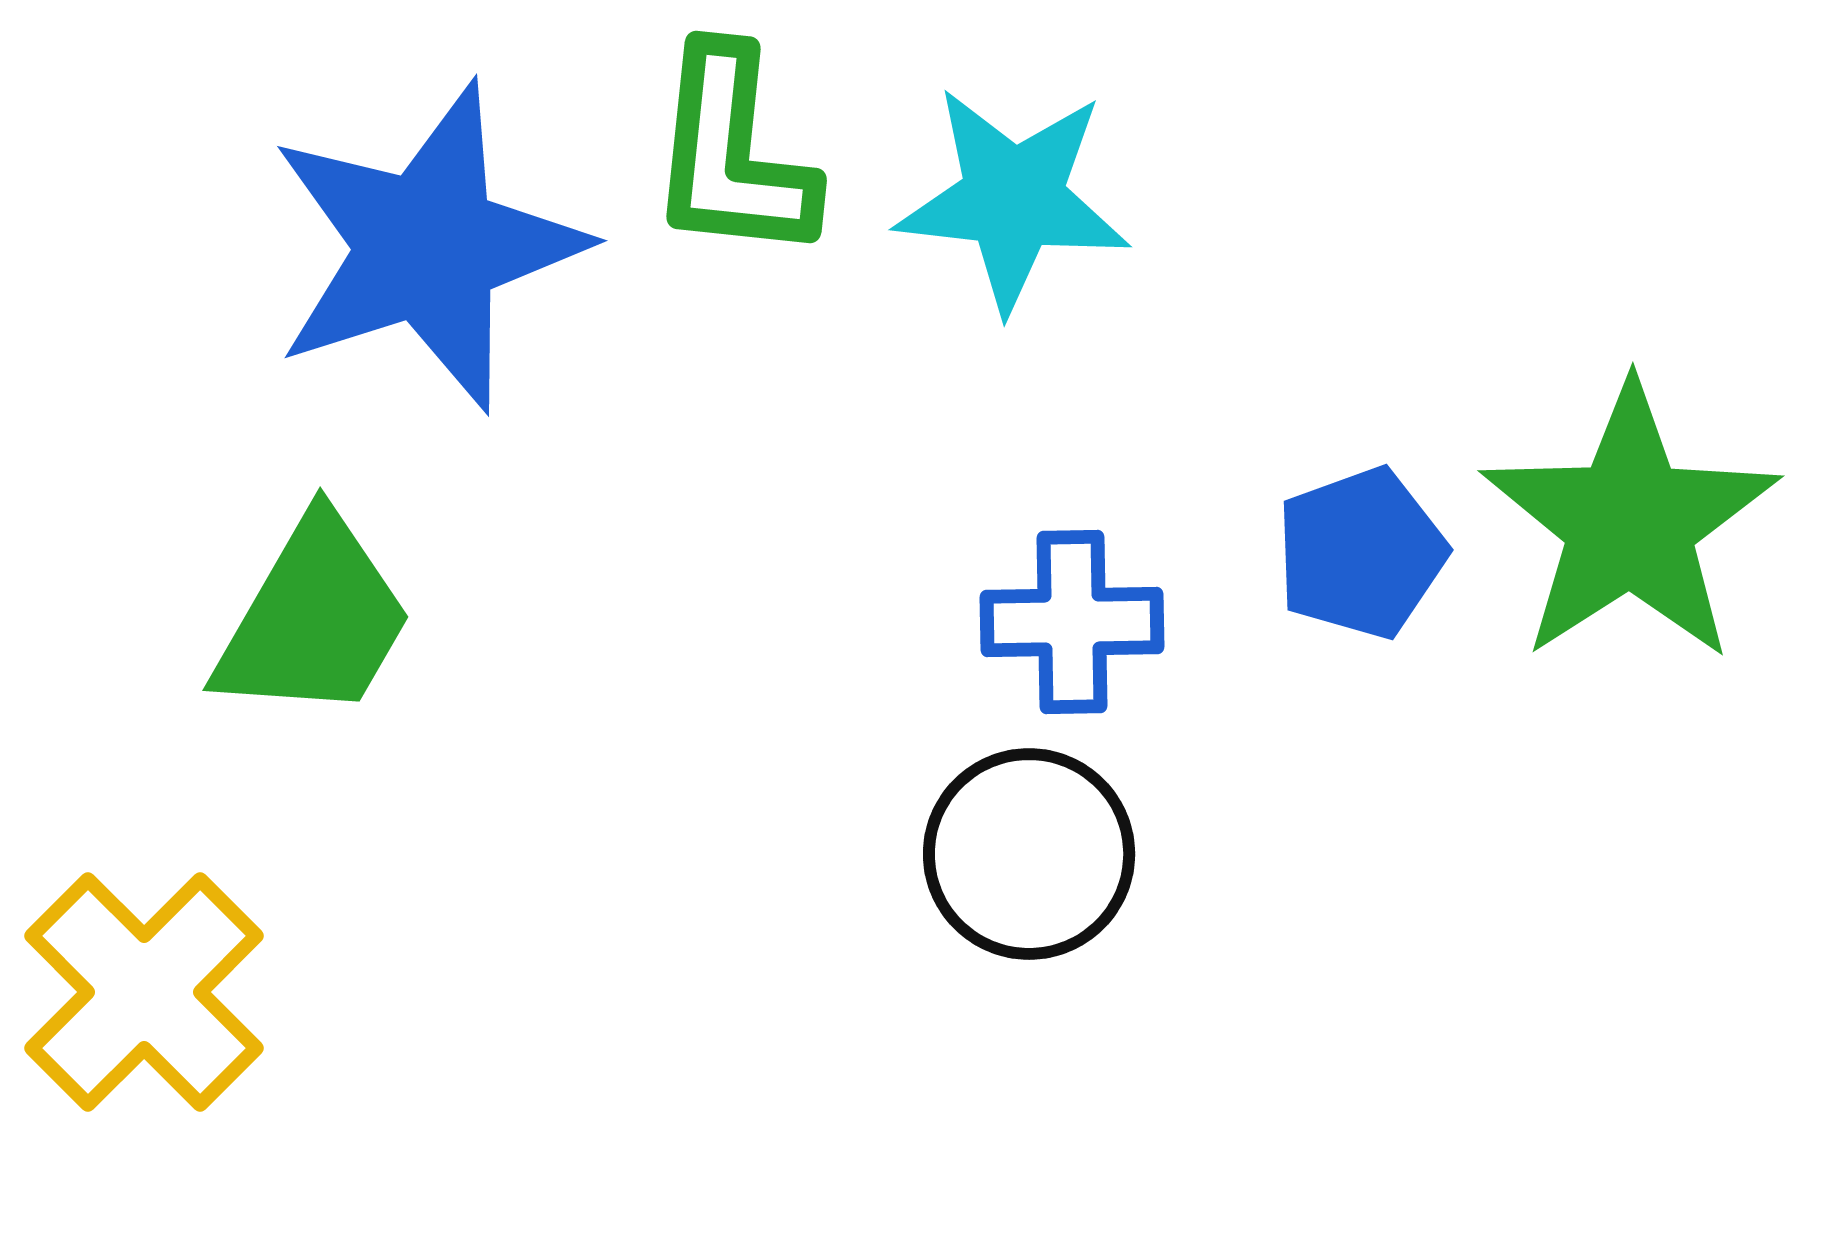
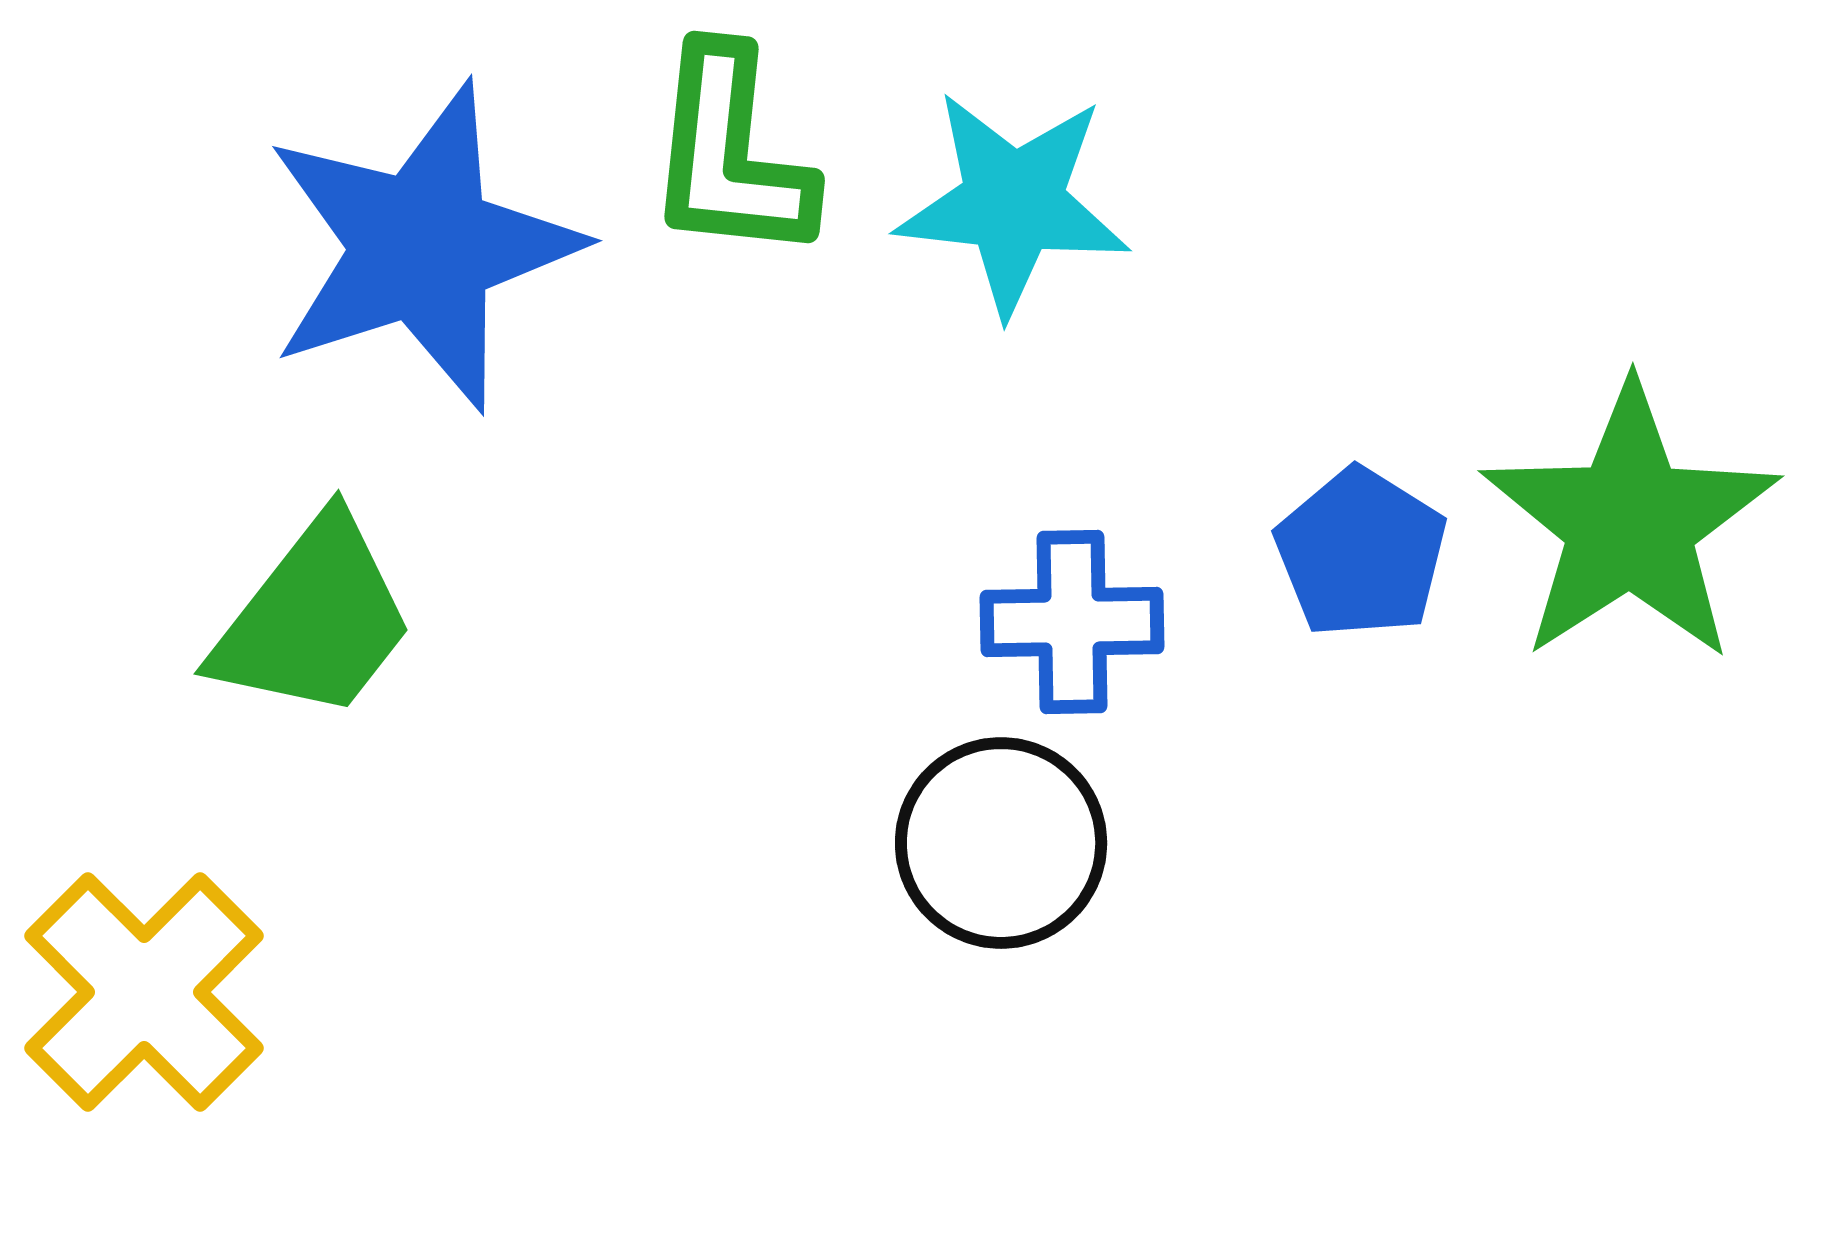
green L-shape: moved 2 px left
cyan star: moved 4 px down
blue star: moved 5 px left
blue pentagon: rotated 20 degrees counterclockwise
green trapezoid: rotated 8 degrees clockwise
black circle: moved 28 px left, 11 px up
